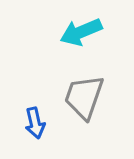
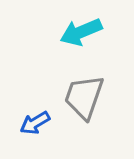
blue arrow: rotated 72 degrees clockwise
